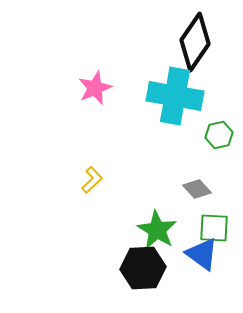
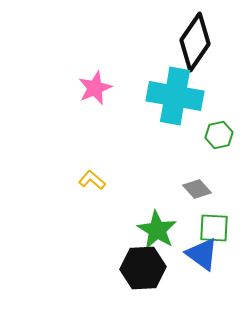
yellow L-shape: rotated 96 degrees counterclockwise
